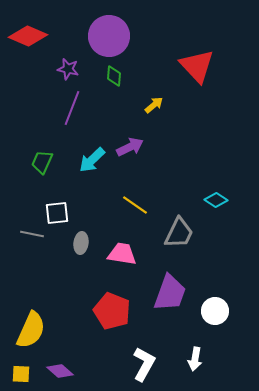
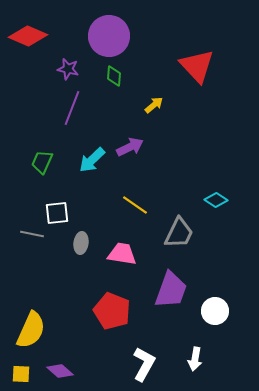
purple trapezoid: moved 1 px right, 3 px up
